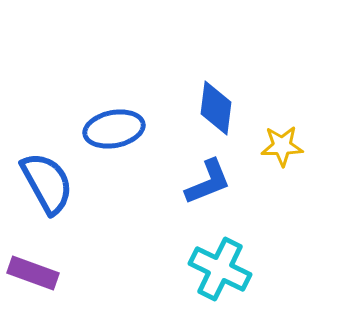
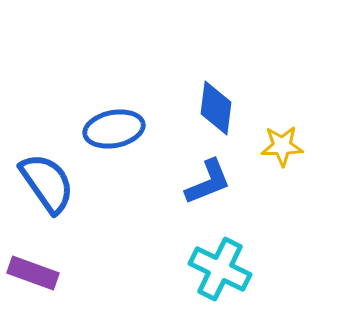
blue semicircle: rotated 6 degrees counterclockwise
